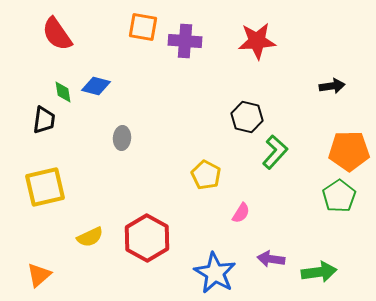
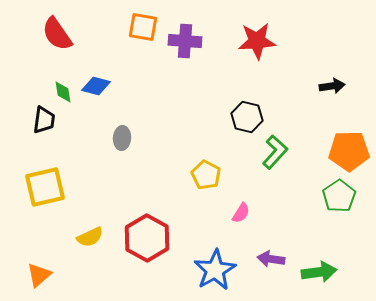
blue star: moved 3 px up; rotated 12 degrees clockwise
